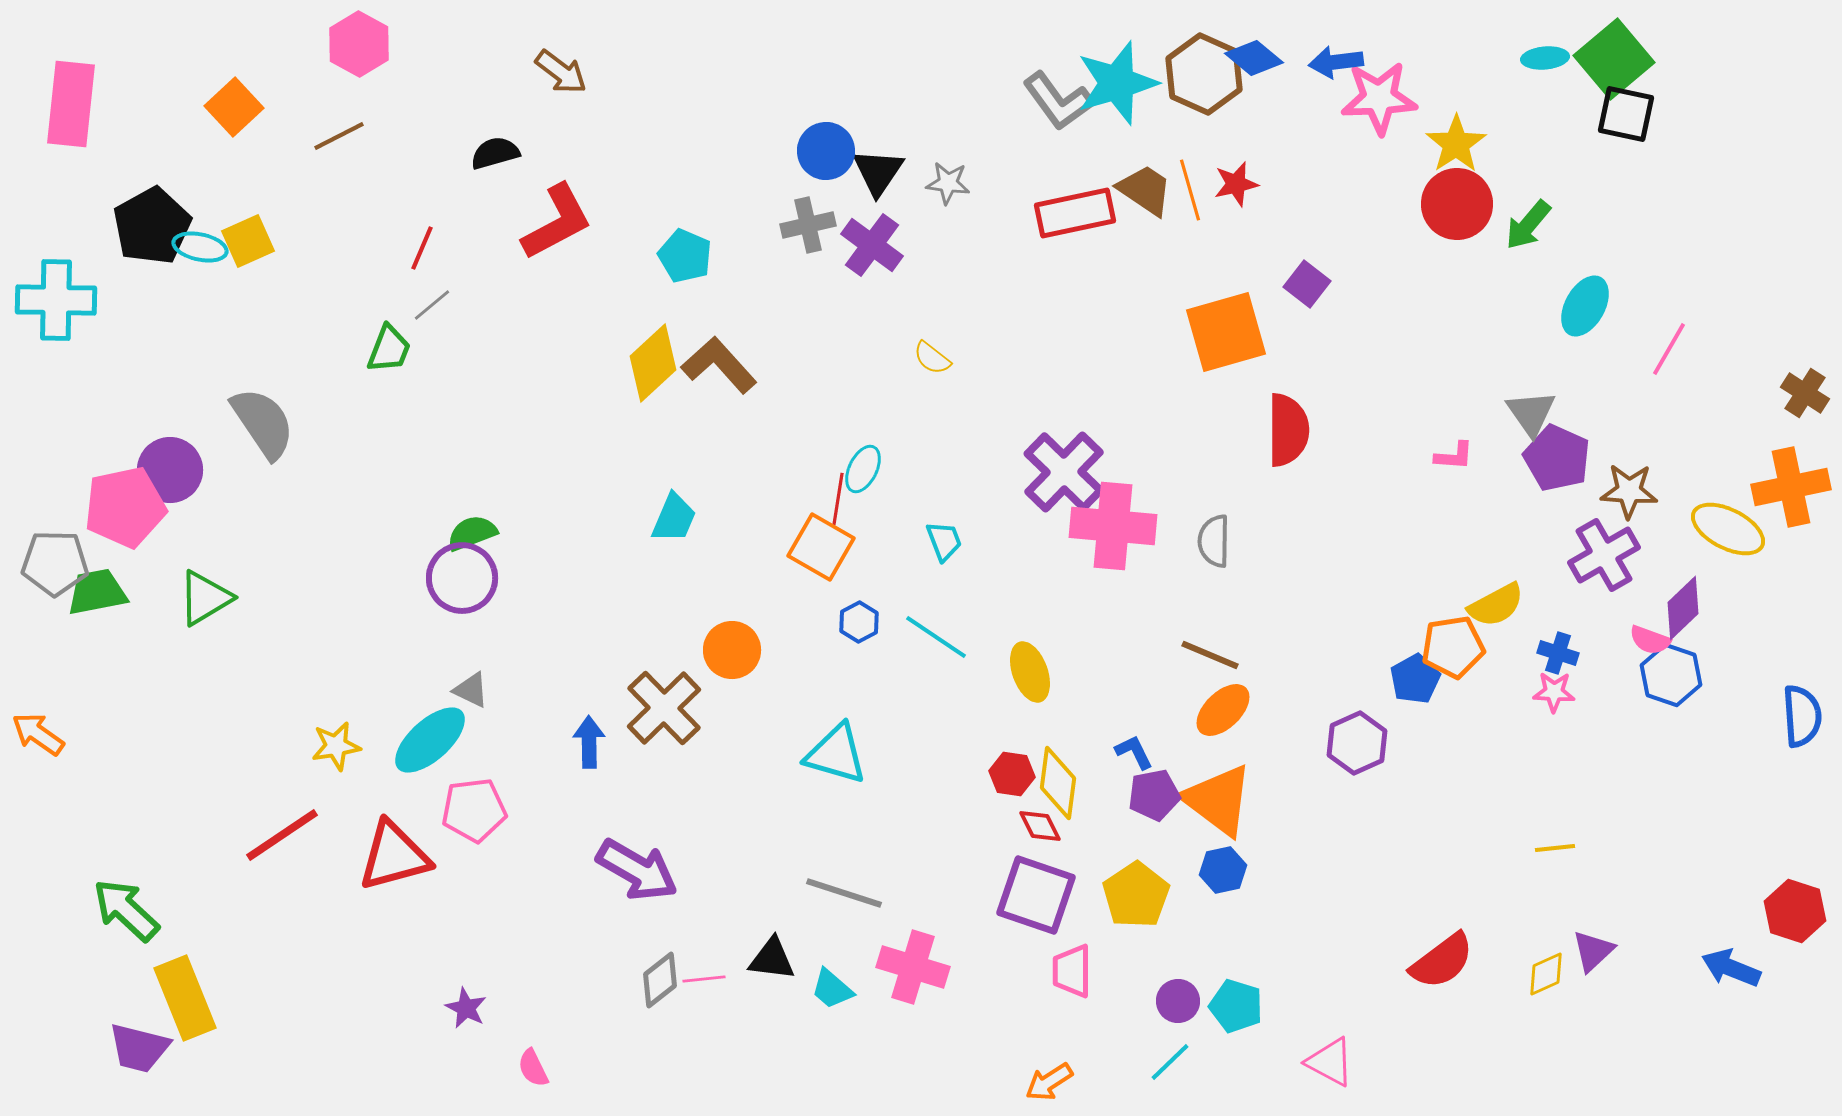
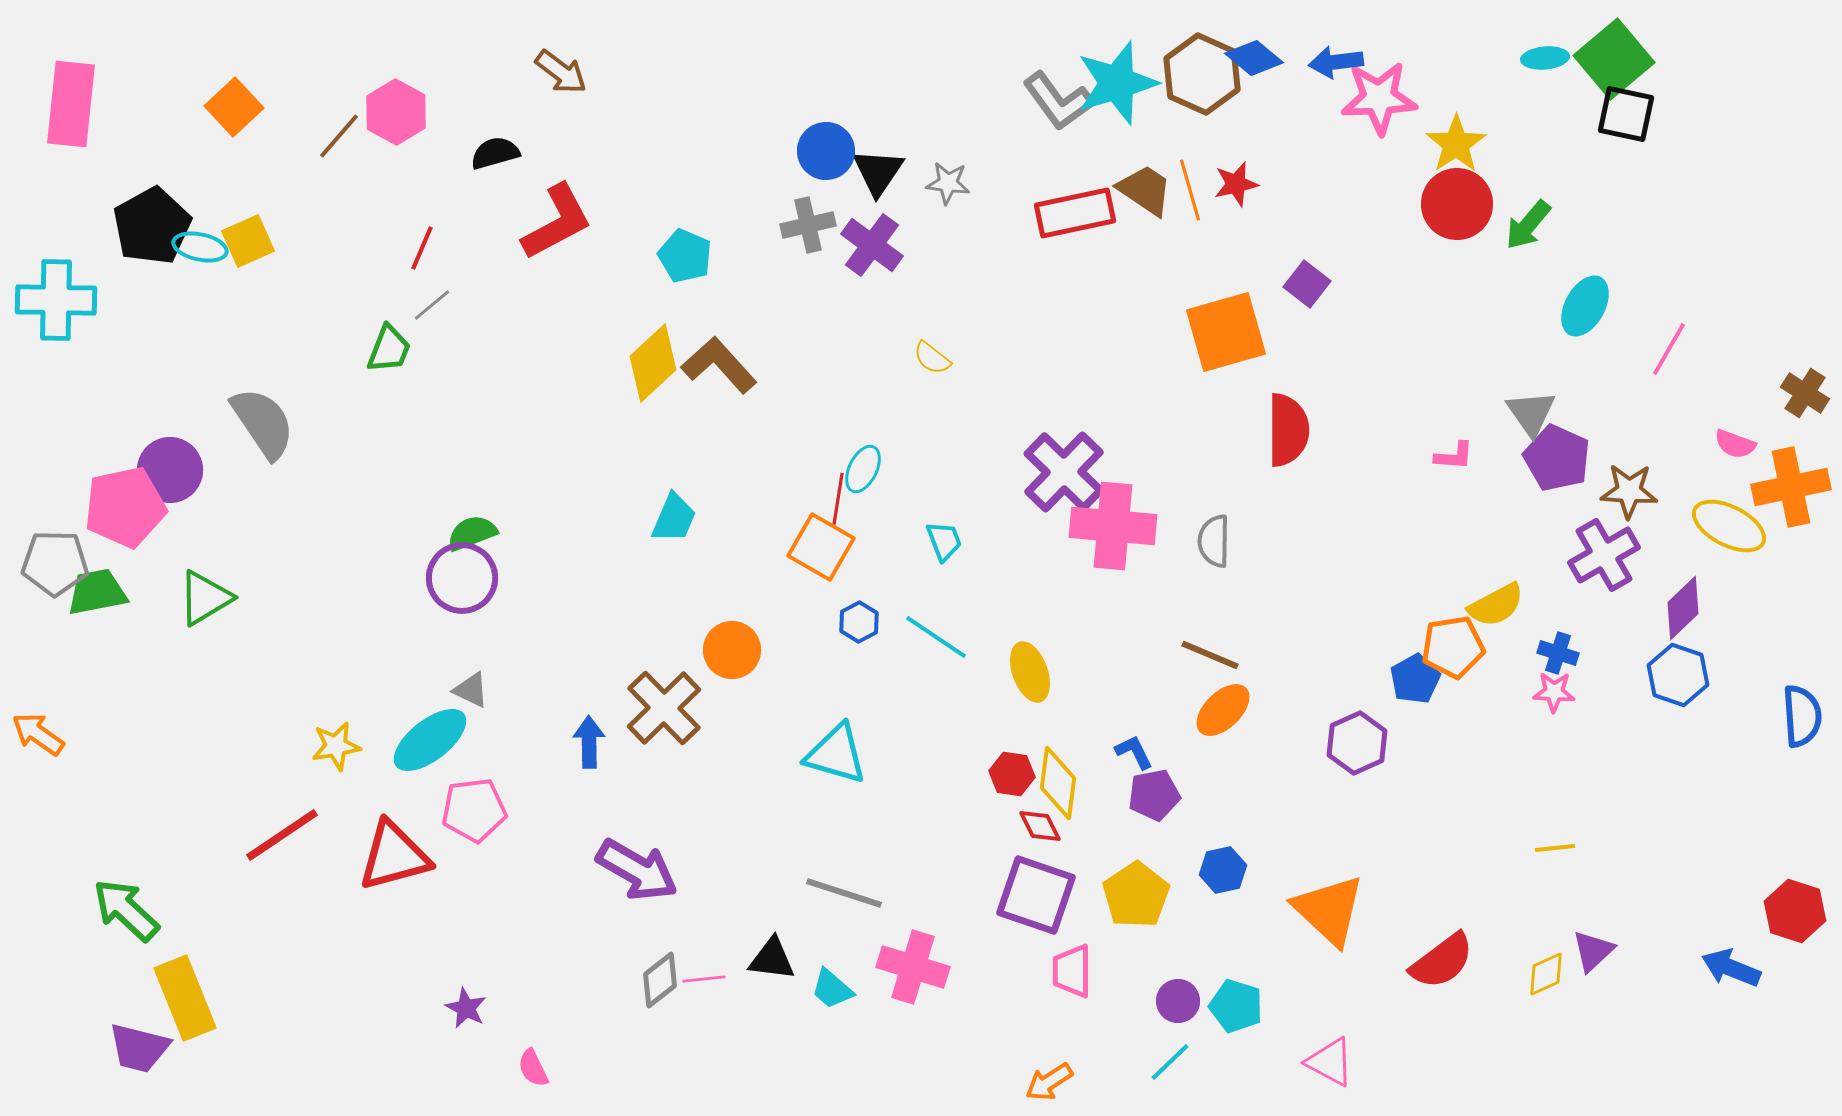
pink hexagon at (359, 44): moved 37 px right, 68 px down
brown hexagon at (1204, 74): moved 2 px left
brown line at (339, 136): rotated 22 degrees counterclockwise
yellow ellipse at (1728, 529): moved 1 px right, 3 px up
pink semicircle at (1650, 640): moved 85 px right, 196 px up
blue hexagon at (1671, 675): moved 7 px right
cyan ellipse at (430, 740): rotated 4 degrees clockwise
orange triangle at (1218, 800): moved 111 px right, 110 px down; rotated 6 degrees clockwise
